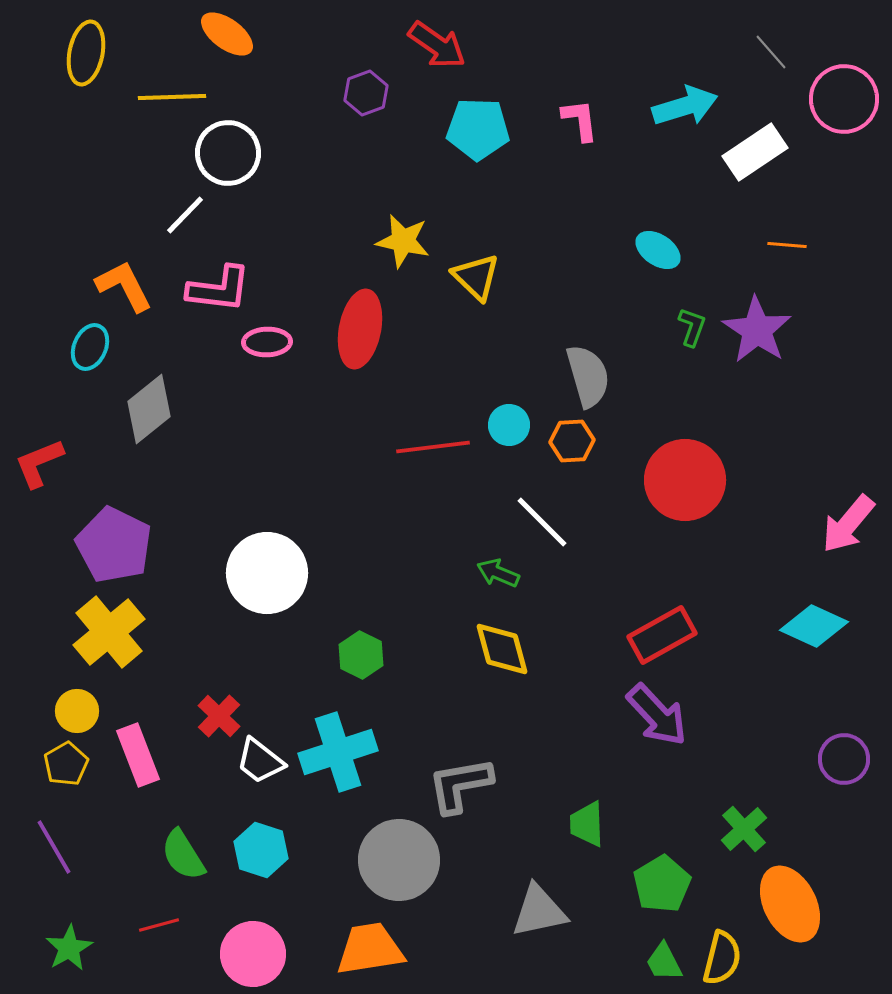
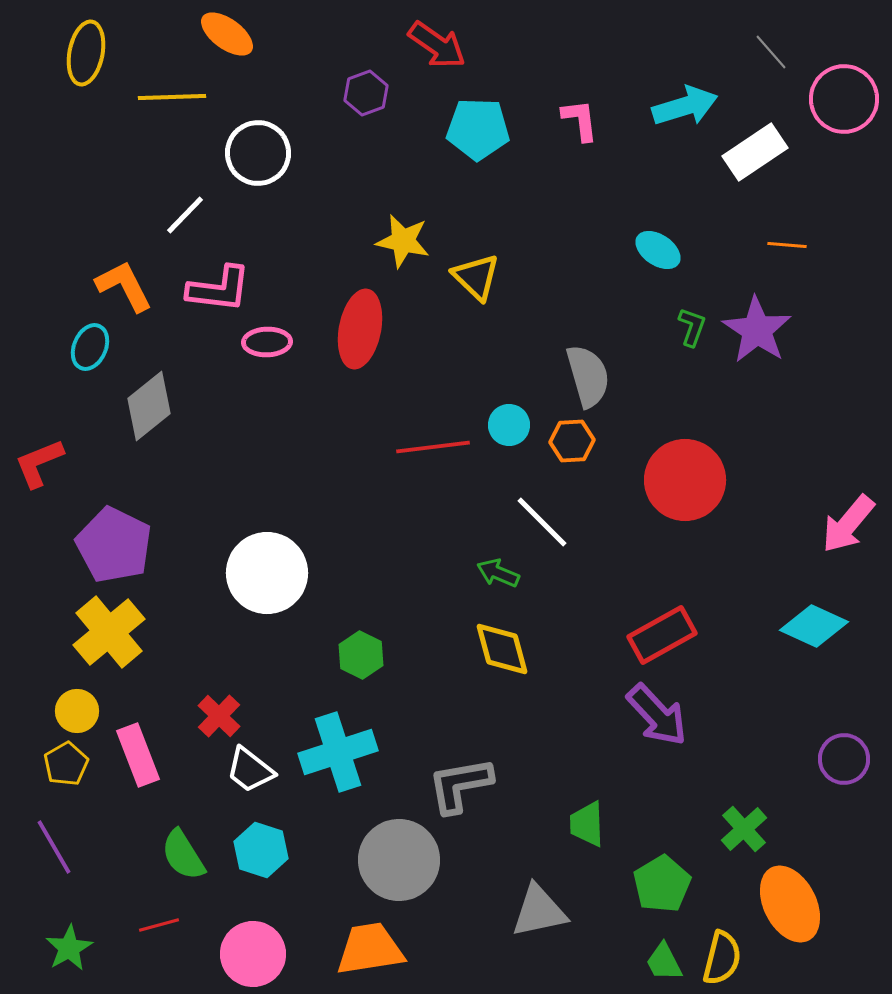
white circle at (228, 153): moved 30 px right
gray diamond at (149, 409): moved 3 px up
white trapezoid at (260, 761): moved 10 px left, 9 px down
